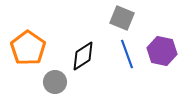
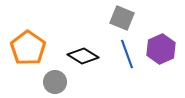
purple hexagon: moved 1 px left, 2 px up; rotated 24 degrees clockwise
black diamond: rotated 64 degrees clockwise
